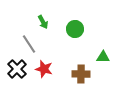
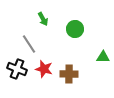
green arrow: moved 3 px up
black cross: rotated 24 degrees counterclockwise
brown cross: moved 12 px left
